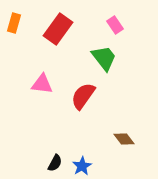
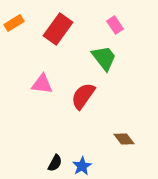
orange rectangle: rotated 42 degrees clockwise
